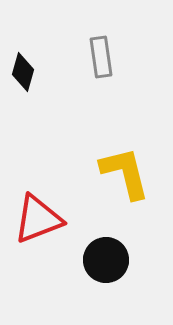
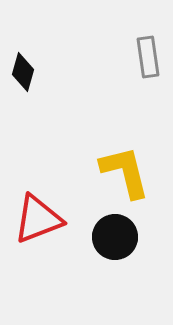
gray rectangle: moved 47 px right
yellow L-shape: moved 1 px up
black circle: moved 9 px right, 23 px up
